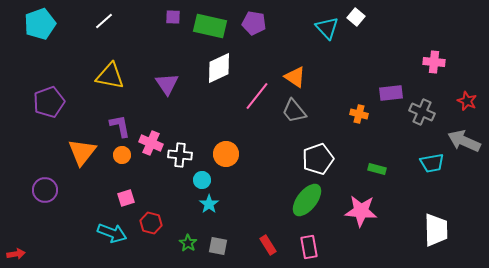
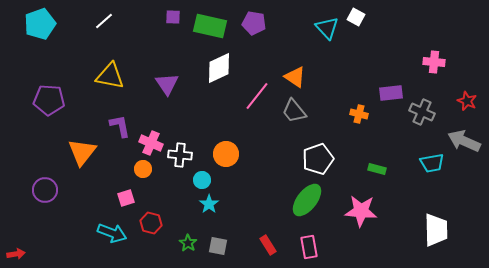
white square at (356, 17): rotated 12 degrees counterclockwise
purple pentagon at (49, 102): moved 2 px up; rotated 24 degrees clockwise
orange circle at (122, 155): moved 21 px right, 14 px down
